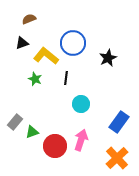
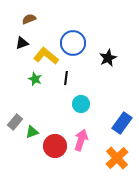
blue rectangle: moved 3 px right, 1 px down
